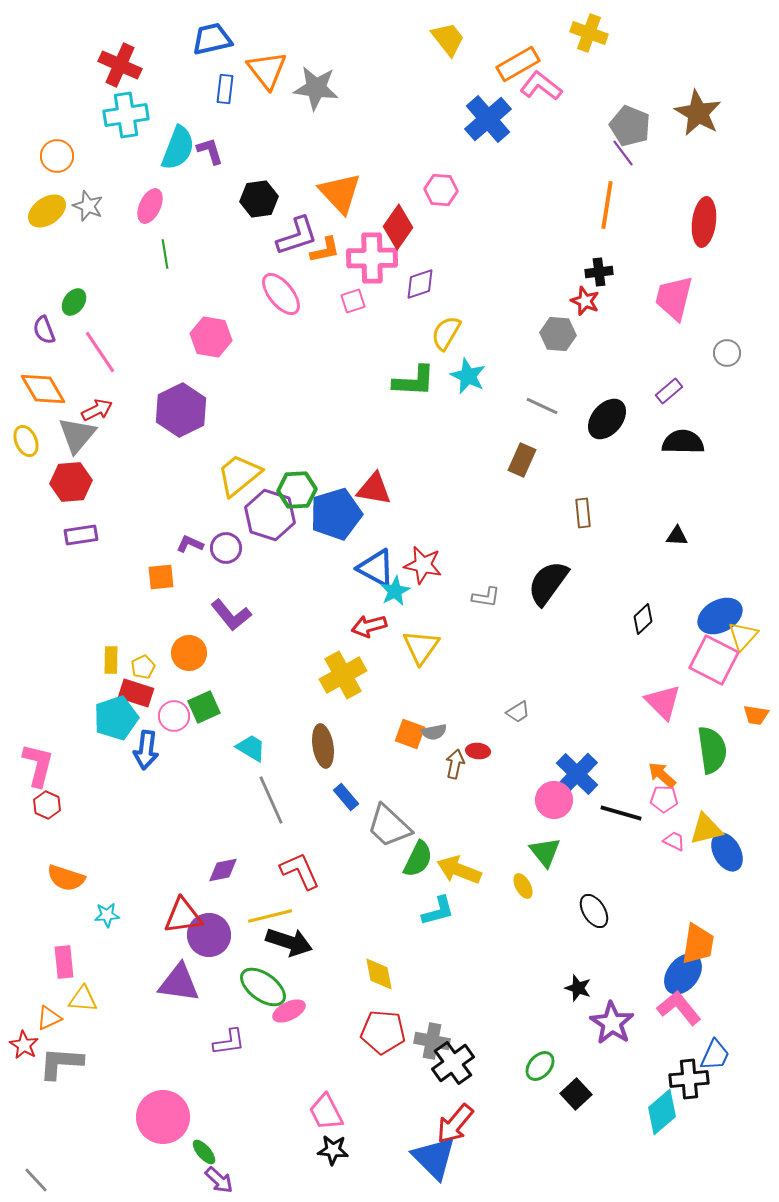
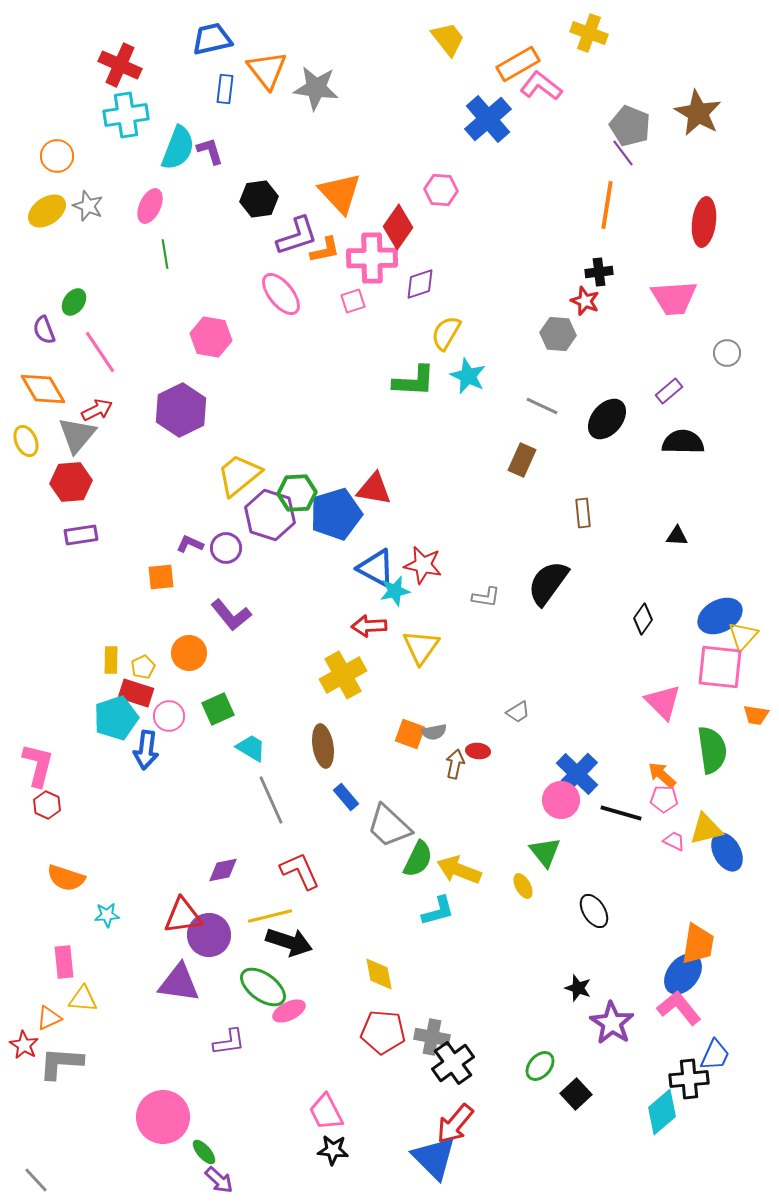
pink trapezoid at (674, 298): rotated 108 degrees counterclockwise
green hexagon at (297, 490): moved 3 px down
cyan star at (395, 591): rotated 16 degrees clockwise
black diamond at (643, 619): rotated 12 degrees counterclockwise
red arrow at (369, 626): rotated 12 degrees clockwise
pink square at (714, 660): moved 6 px right, 7 px down; rotated 21 degrees counterclockwise
green square at (204, 707): moved 14 px right, 2 px down
pink circle at (174, 716): moved 5 px left
pink circle at (554, 800): moved 7 px right
gray cross at (432, 1041): moved 4 px up
